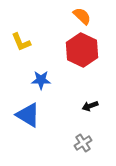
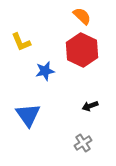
blue star: moved 4 px right, 9 px up; rotated 12 degrees counterclockwise
blue triangle: rotated 24 degrees clockwise
